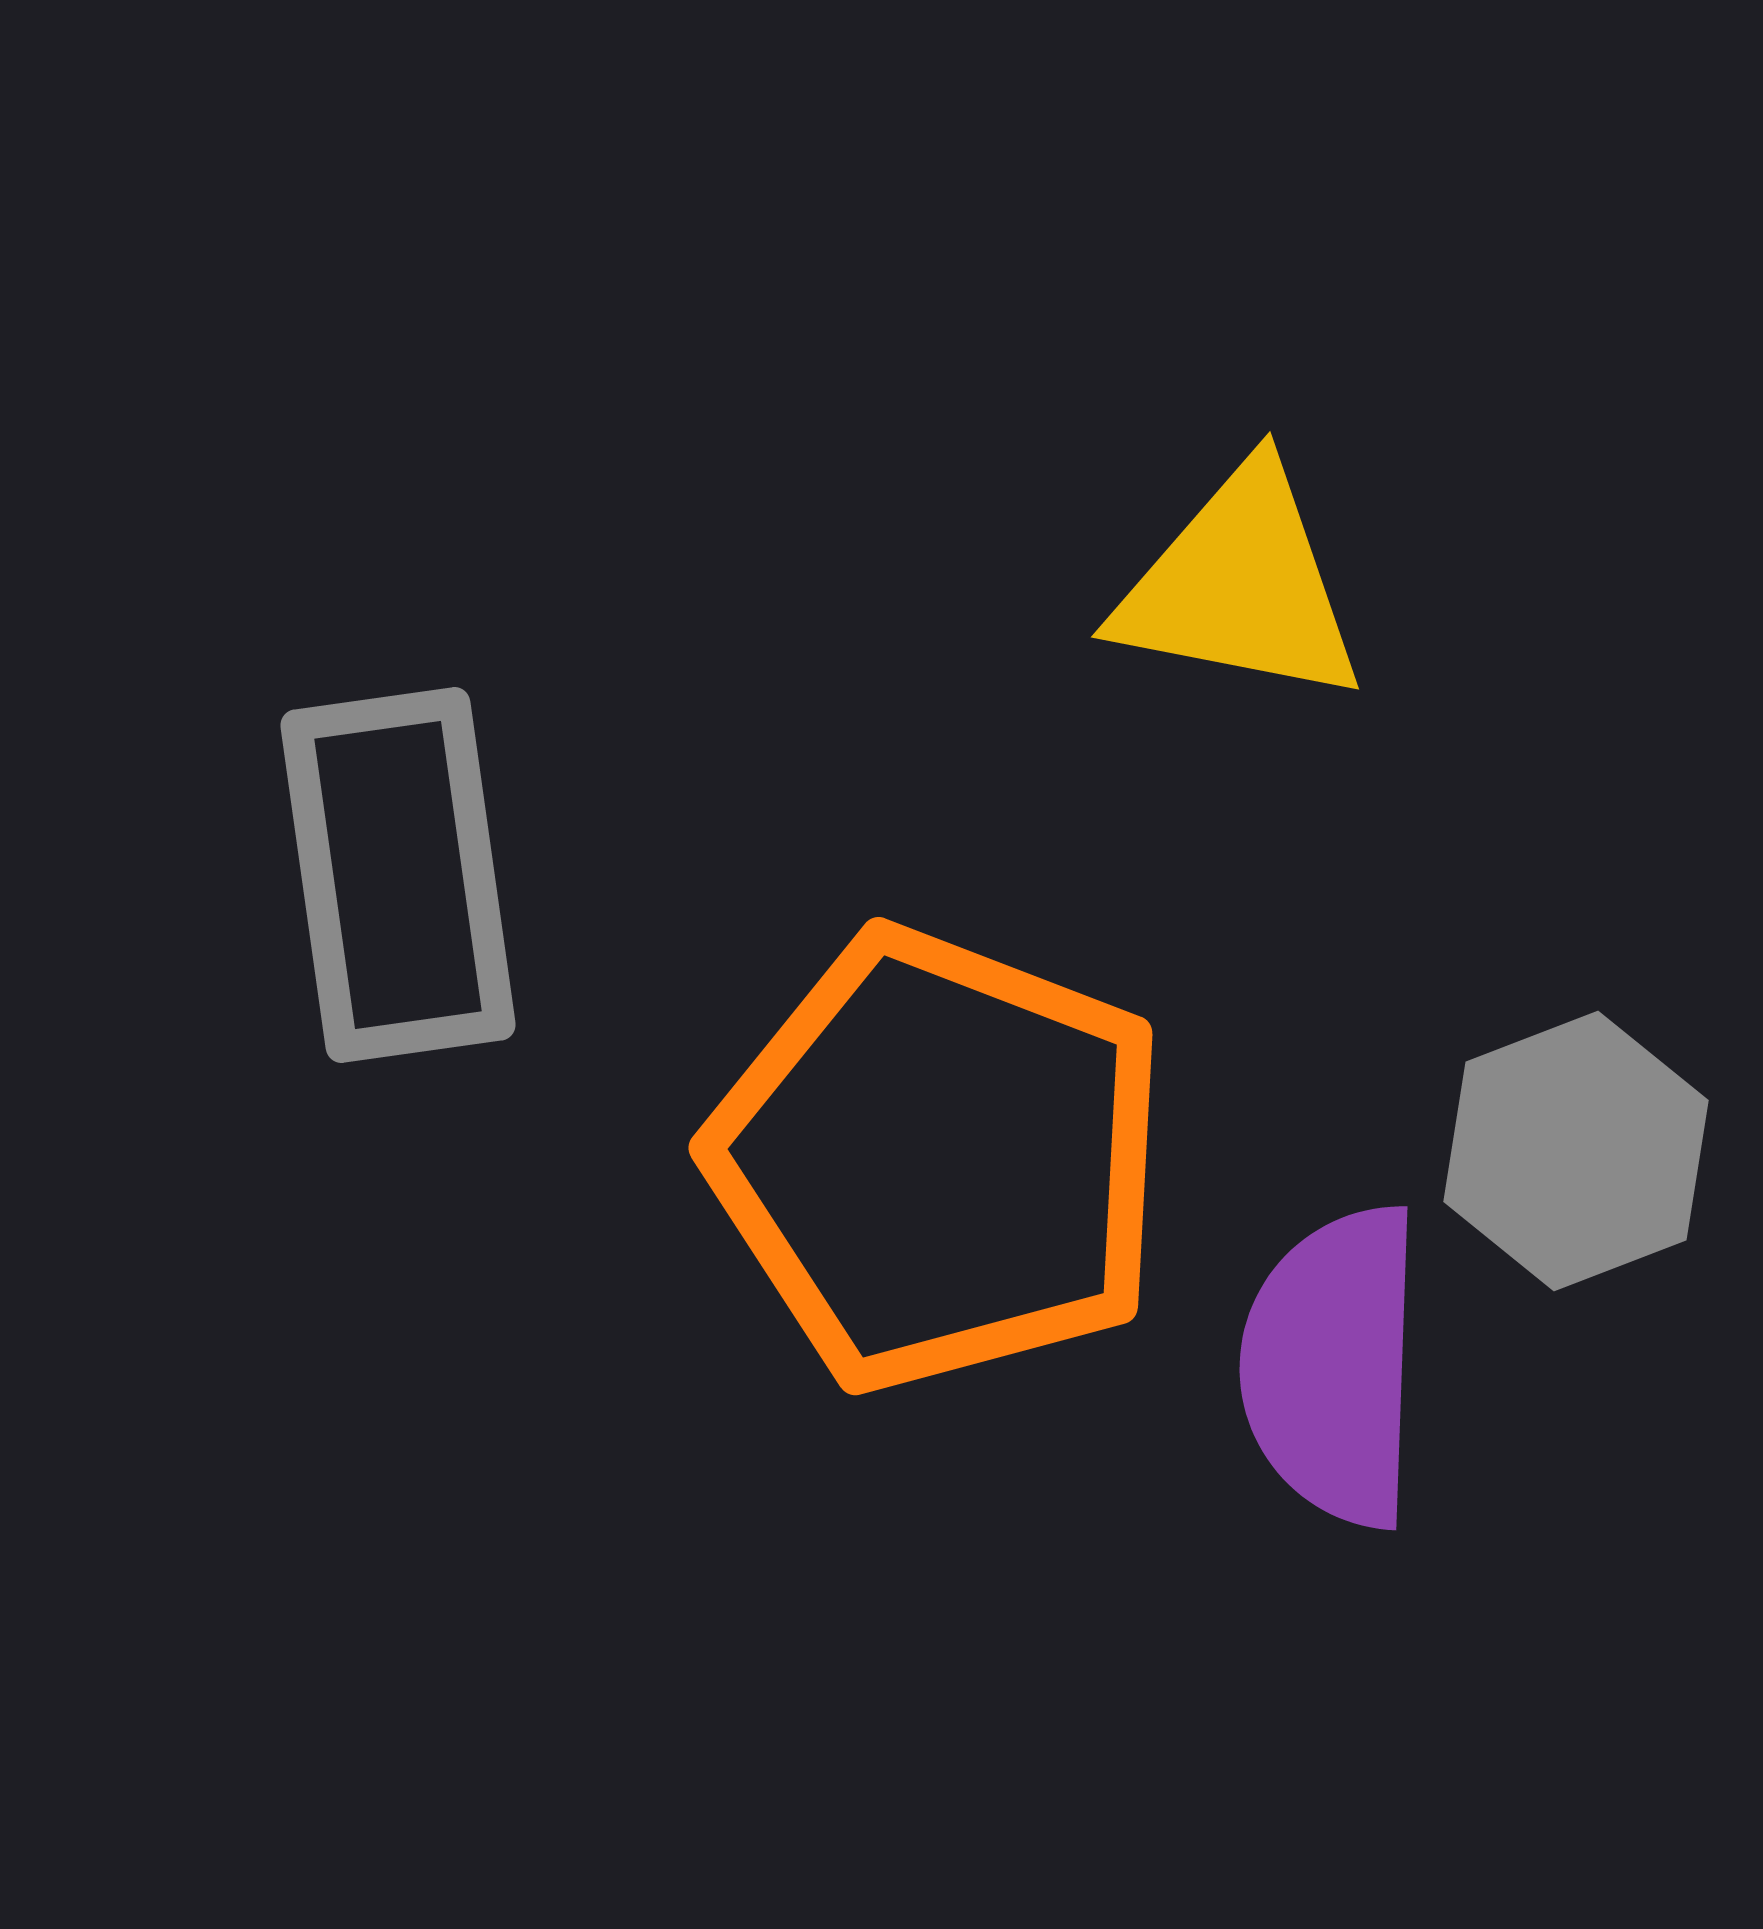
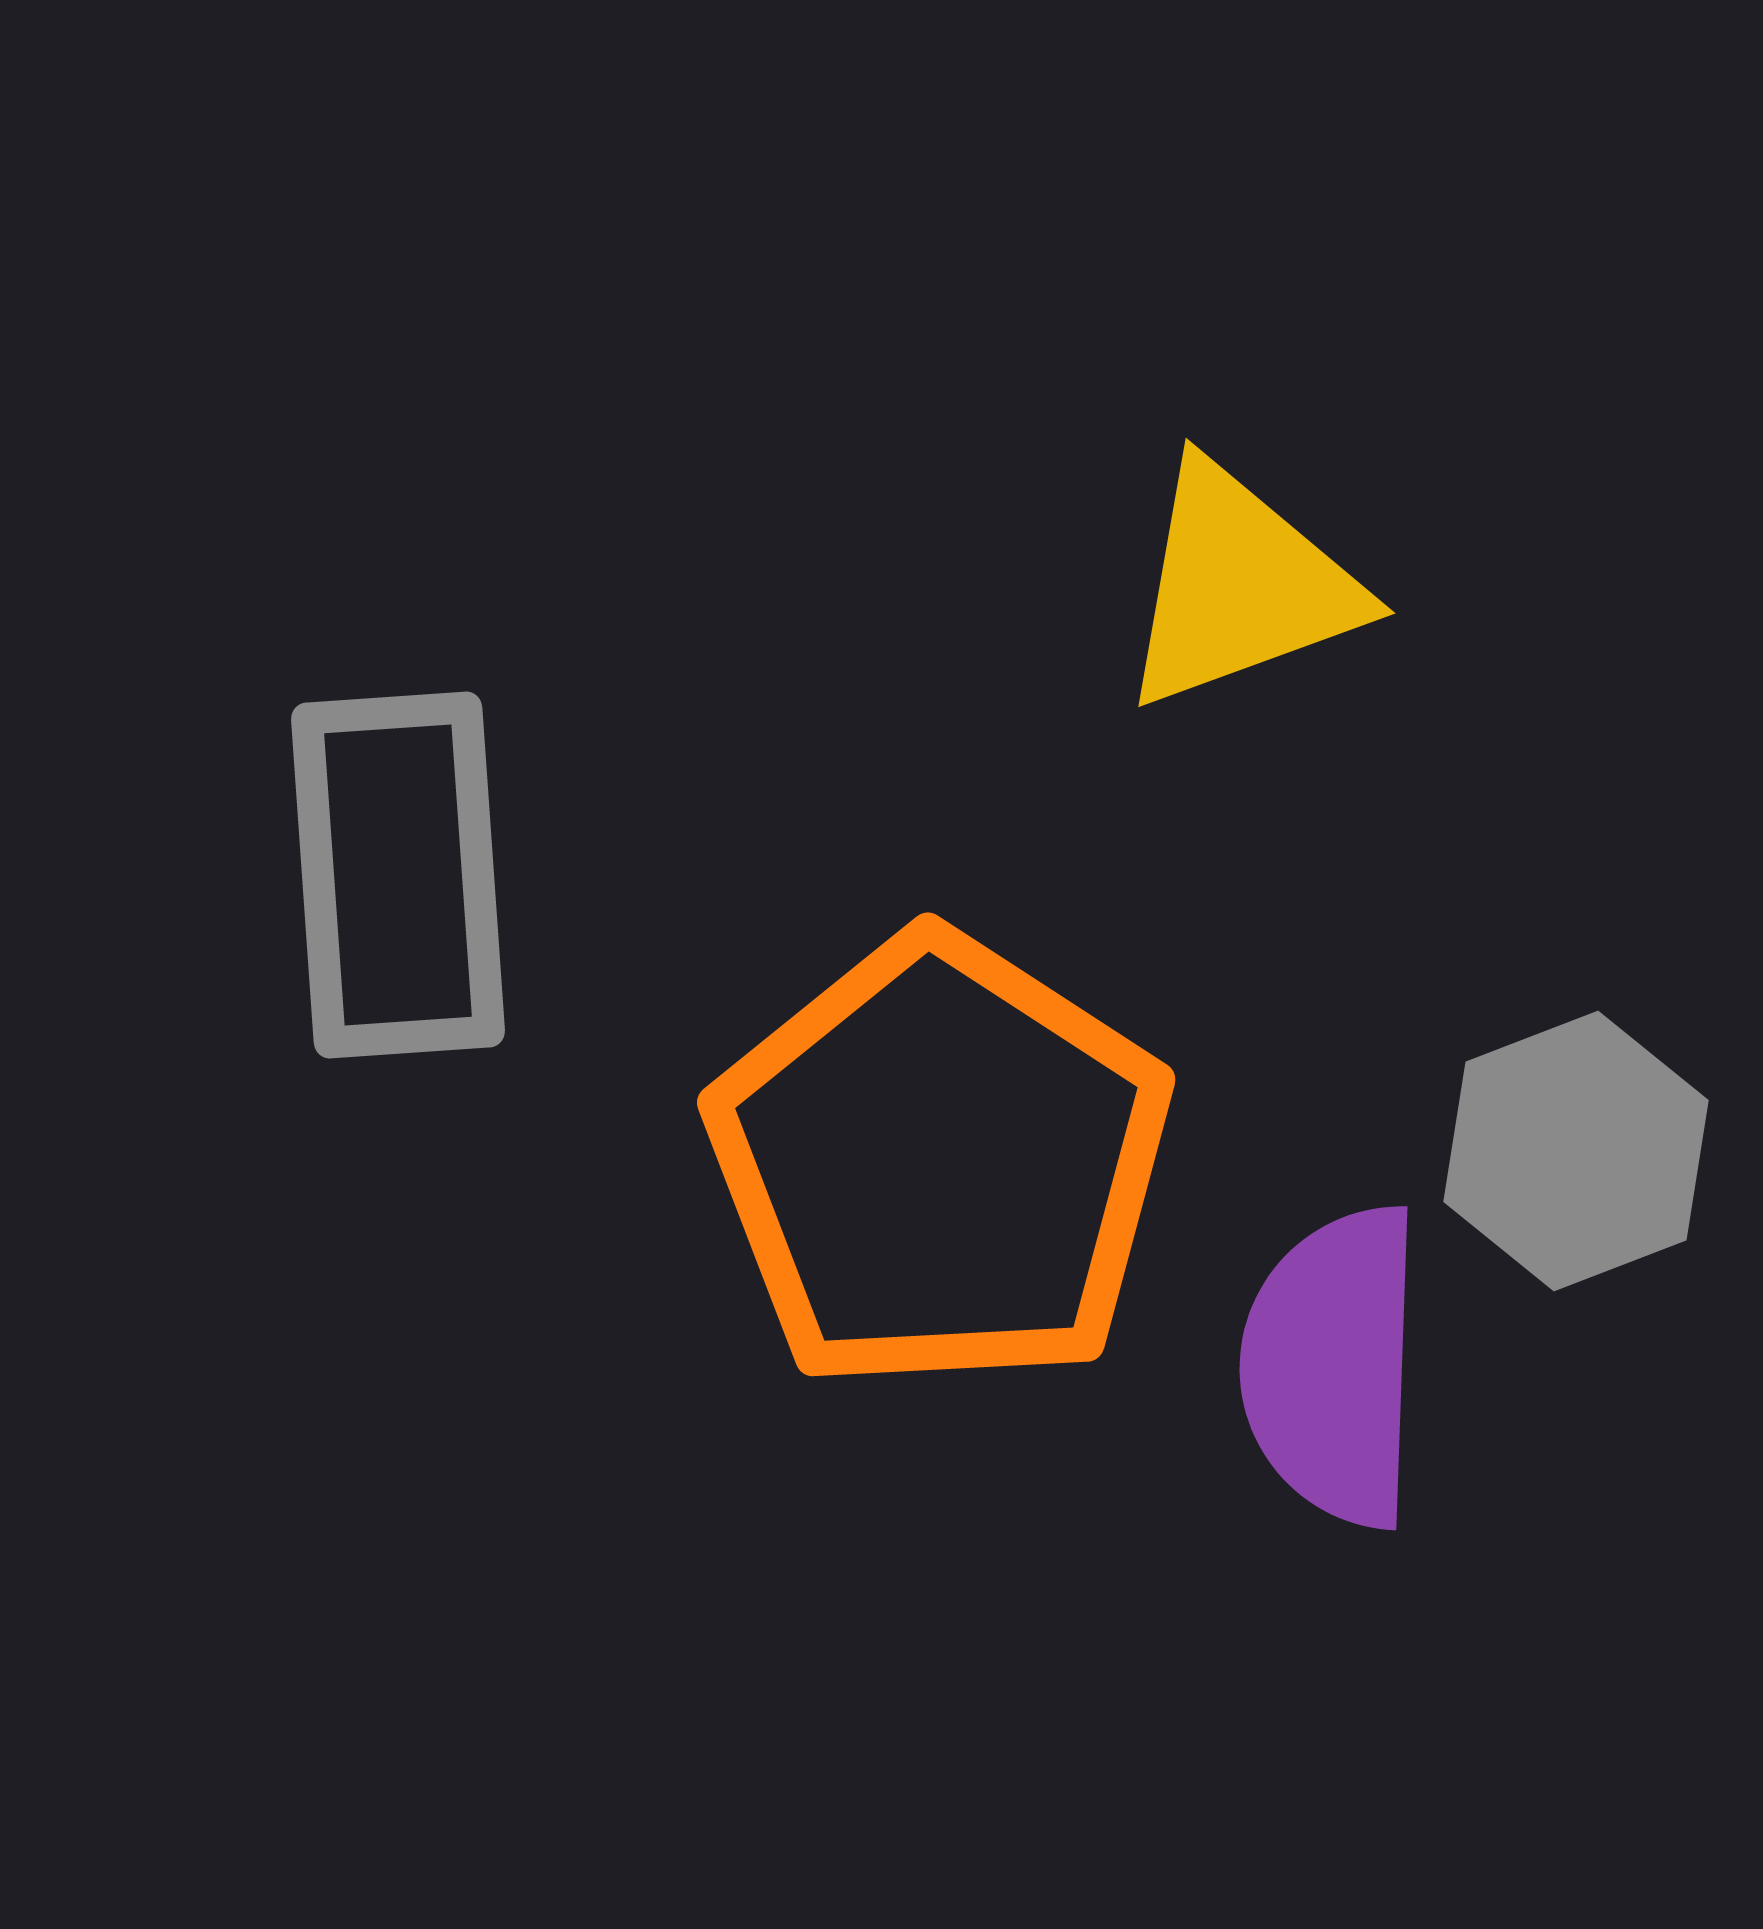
yellow triangle: rotated 31 degrees counterclockwise
gray rectangle: rotated 4 degrees clockwise
orange pentagon: moved 1 px right, 3 px down; rotated 12 degrees clockwise
